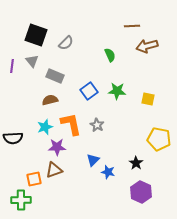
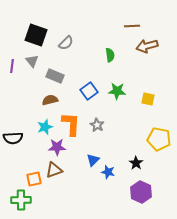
green semicircle: rotated 16 degrees clockwise
orange L-shape: rotated 15 degrees clockwise
